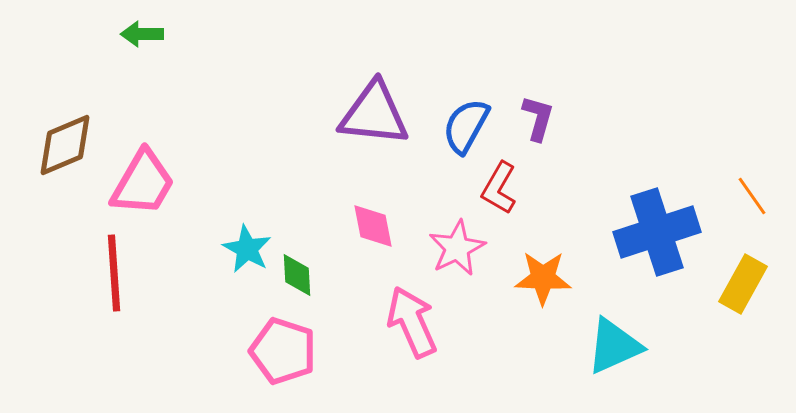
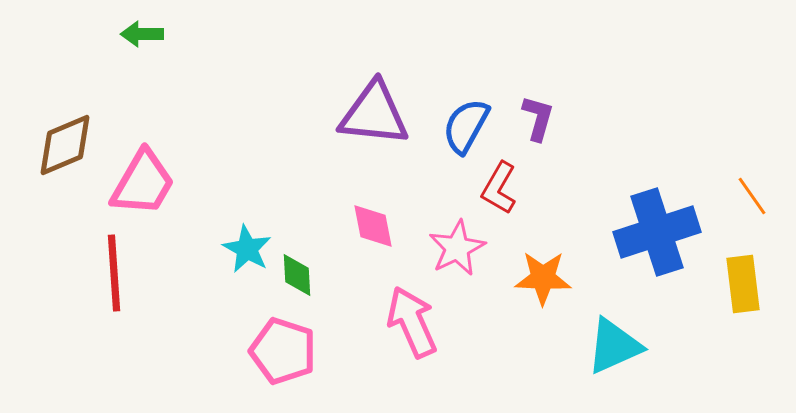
yellow rectangle: rotated 36 degrees counterclockwise
